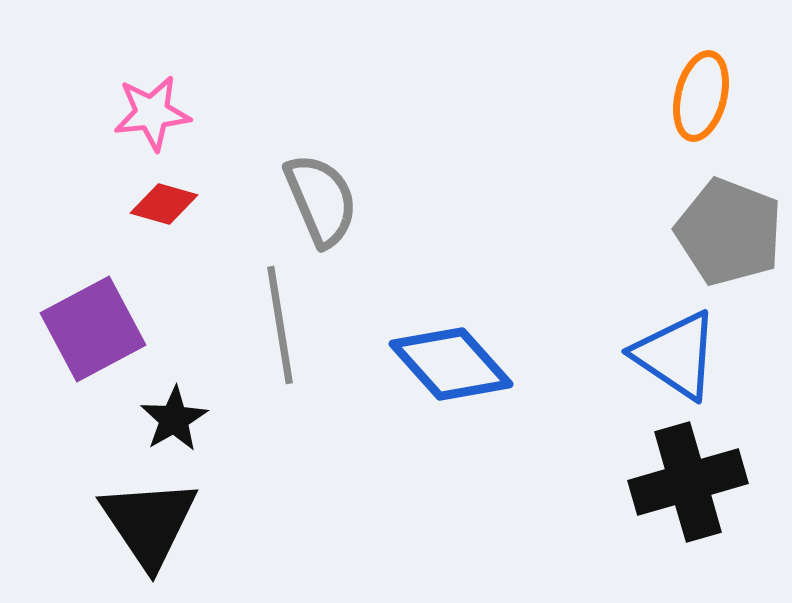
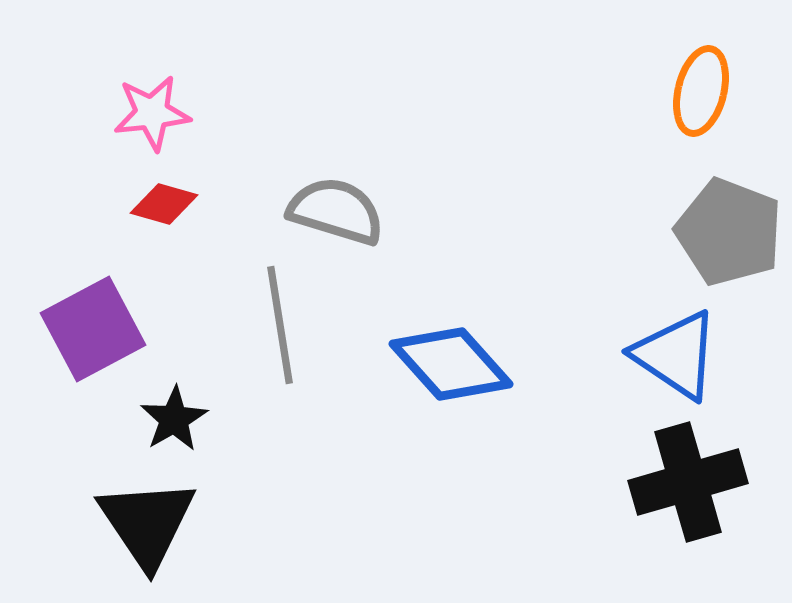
orange ellipse: moved 5 px up
gray semicircle: moved 15 px right, 11 px down; rotated 50 degrees counterclockwise
black triangle: moved 2 px left
